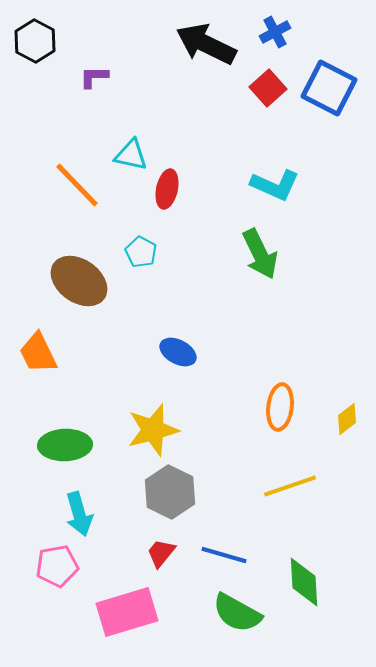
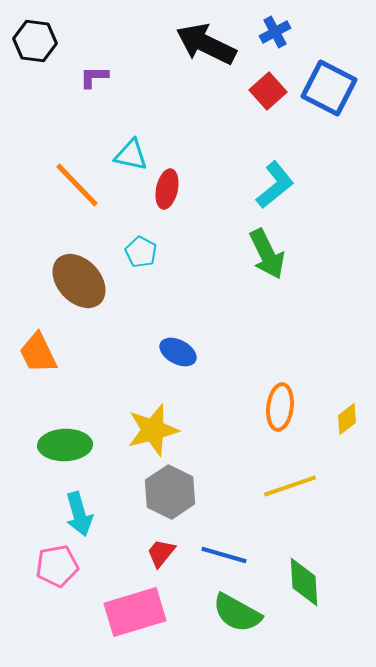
black hexagon: rotated 21 degrees counterclockwise
red square: moved 3 px down
cyan L-shape: rotated 63 degrees counterclockwise
green arrow: moved 7 px right
brown ellipse: rotated 12 degrees clockwise
pink rectangle: moved 8 px right
